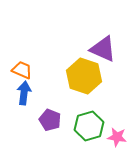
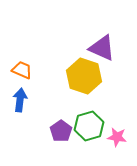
purple triangle: moved 1 px left, 1 px up
blue arrow: moved 4 px left, 7 px down
purple pentagon: moved 11 px right, 11 px down; rotated 15 degrees clockwise
